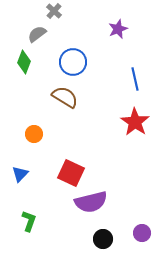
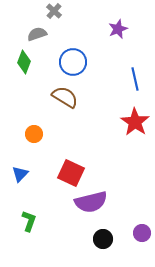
gray semicircle: rotated 18 degrees clockwise
